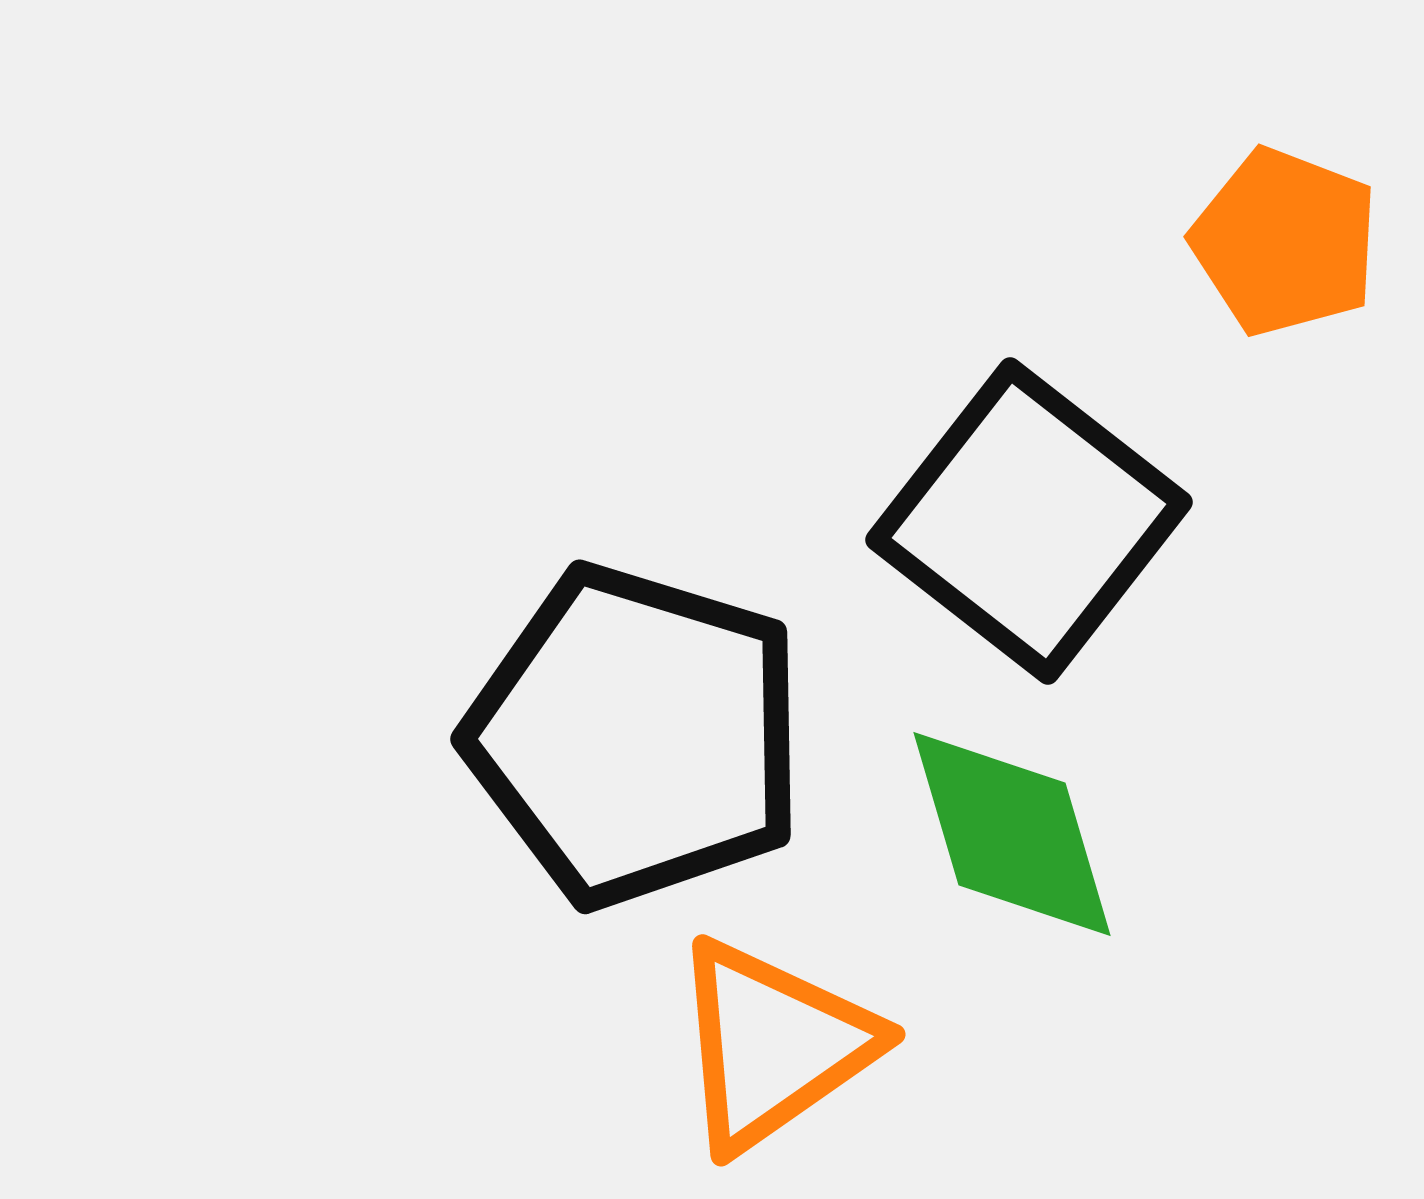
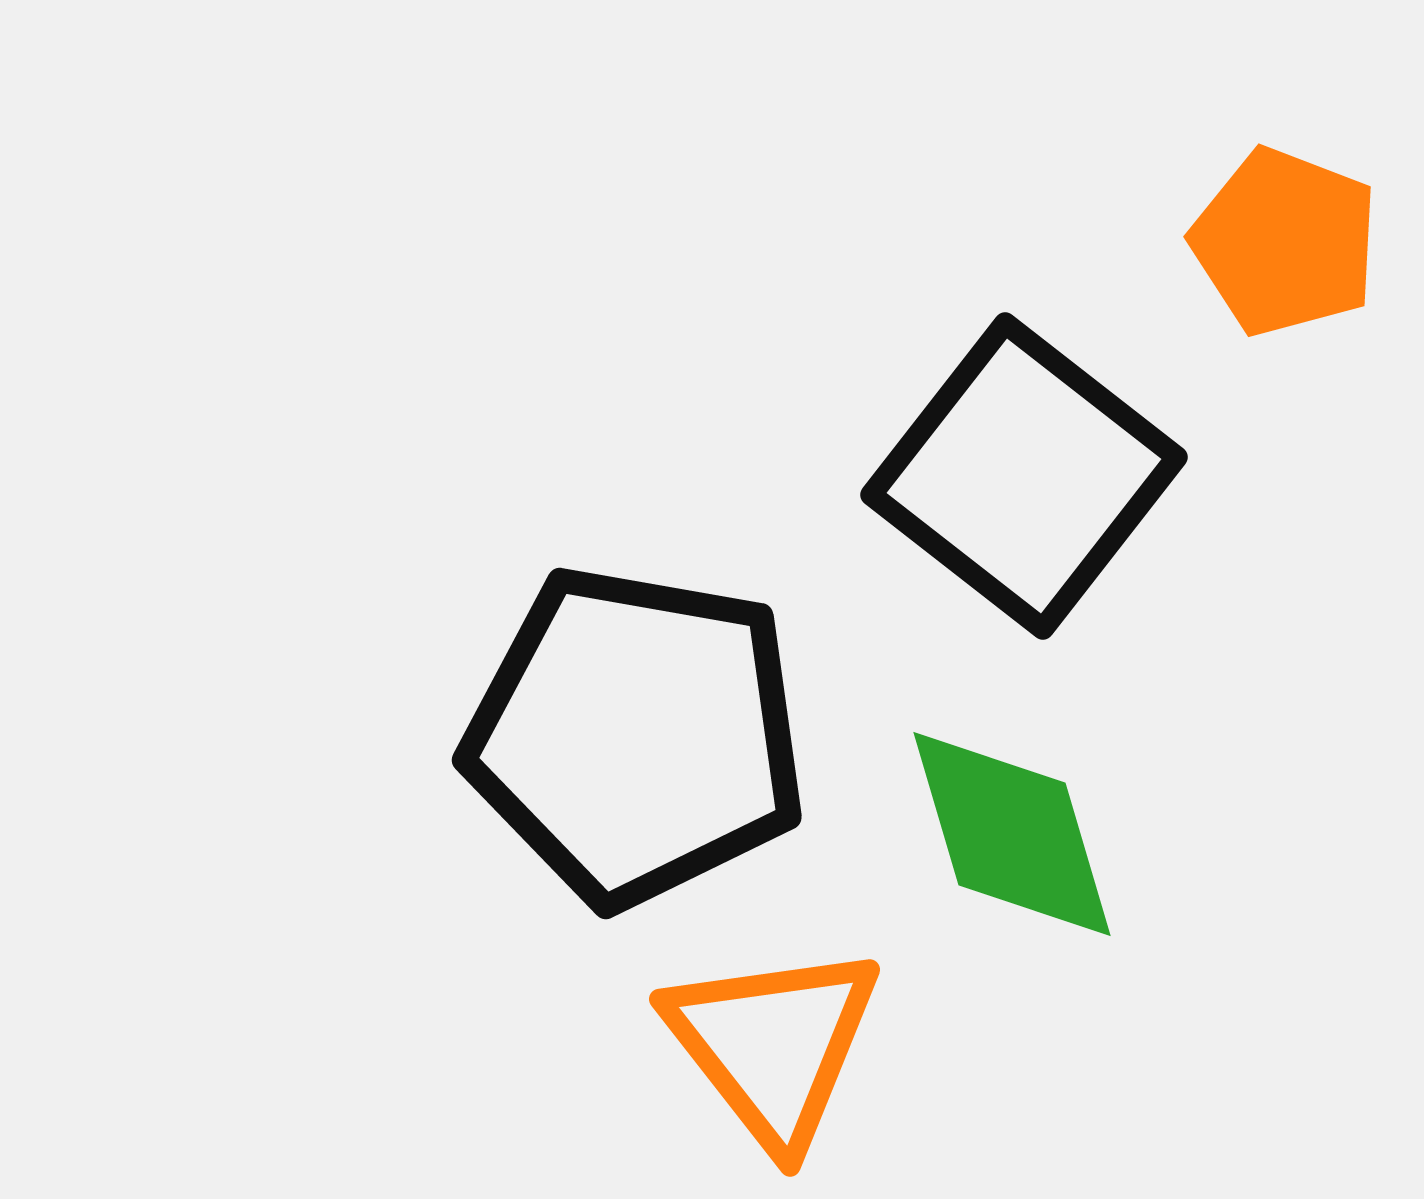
black square: moved 5 px left, 45 px up
black pentagon: rotated 7 degrees counterclockwise
orange triangle: rotated 33 degrees counterclockwise
